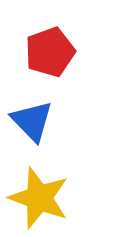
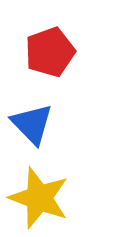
blue triangle: moved 3 px down
